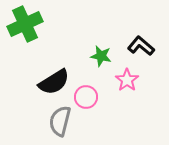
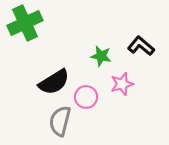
green cross: moved 1 px up
pink star: moved 5 px left, 4 px down; rotated 20 degrees clockwise
